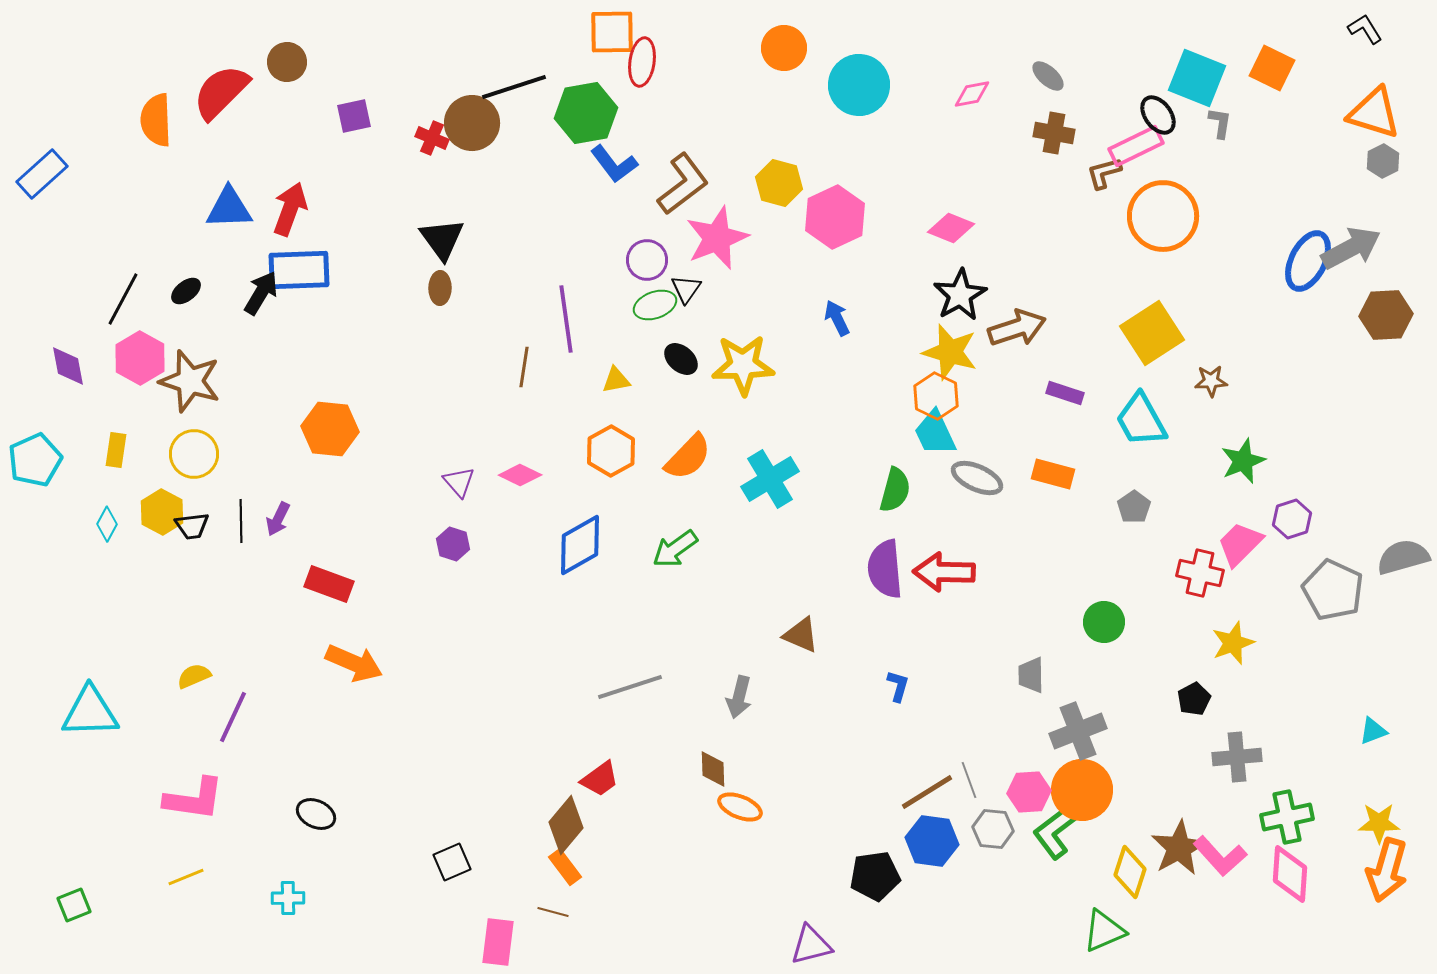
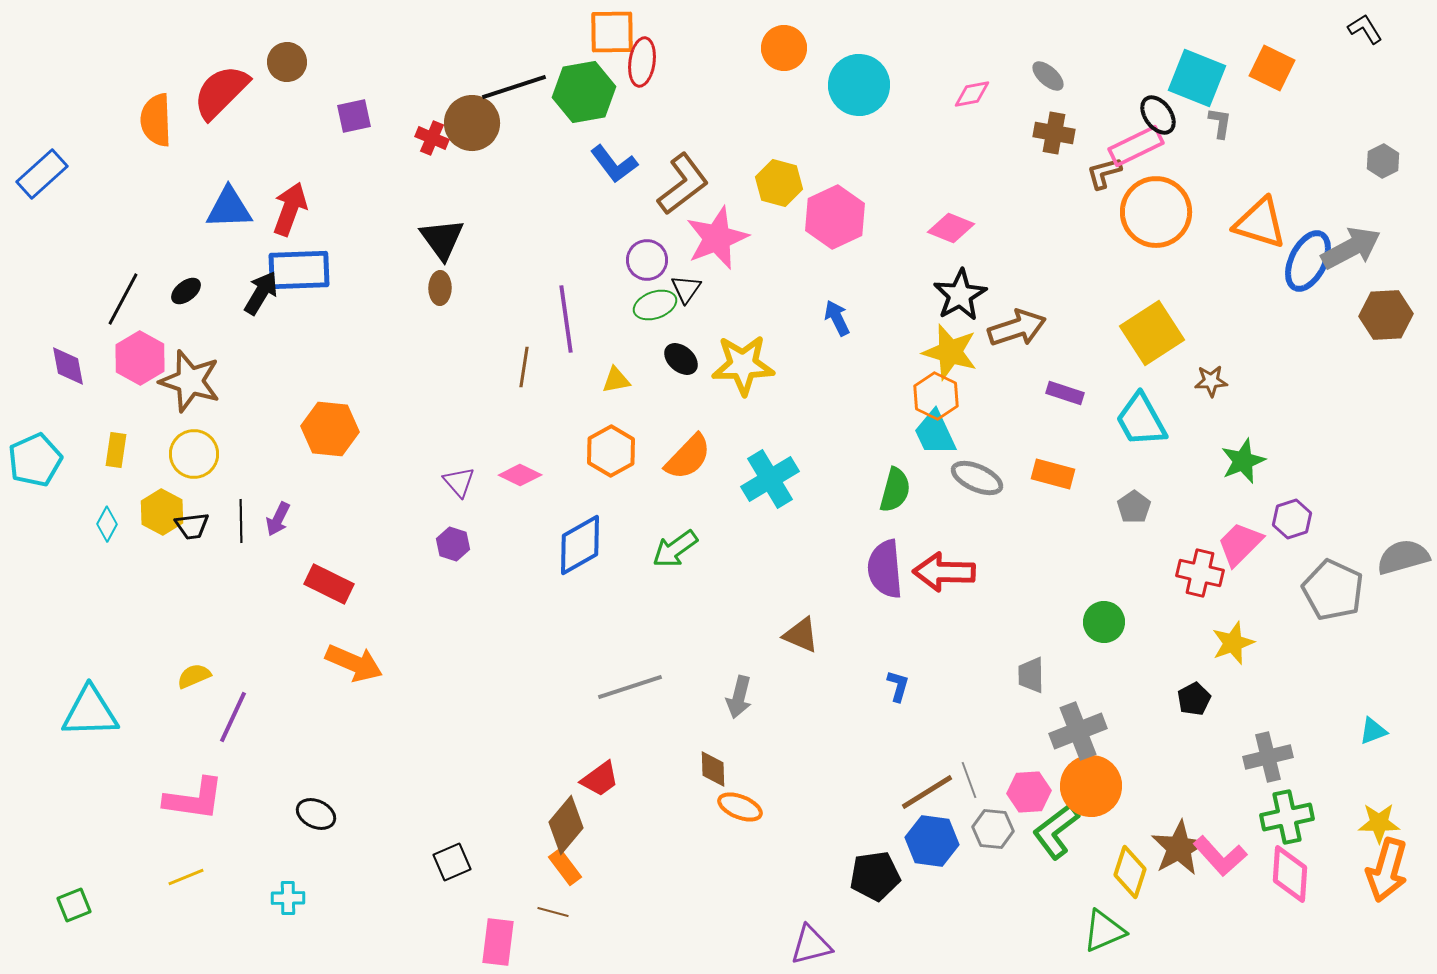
green hexagon at (586, 113): moved 2 px left, 21 px up
orange triangle at (1374, 113): moved 114 px left, 110 px down
orange circle at (1163, 216): moved 7 px left, 4 px up
red rectangle at (329, 584): rotated 6 degrees clockwise
gray cross at (1237, 757): moved 31 px right; rotated 9 degrees counterclockwise
orange circle at (1082, 790): moved 9 px right, 4 px up
